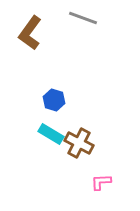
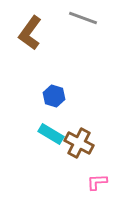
blue hexagon: moved 4 px up
pink L-shape: moved 4 px left
